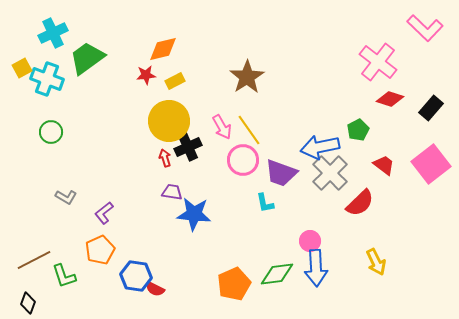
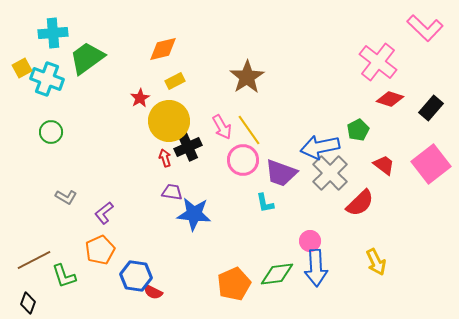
cyan cross at (53, 33): rotated 20 degrees clockwise
red star at (146, 75): moved 6 px left, 23 px down; rotated 24 degrees counterclockwise
red semicircle at (155, 289): moved 2 px left, 3 px down
